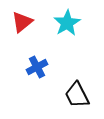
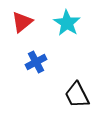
cyan star: rotated 8 degrees counterclockwise
blue cross: moved 1 px left, 5 px up
